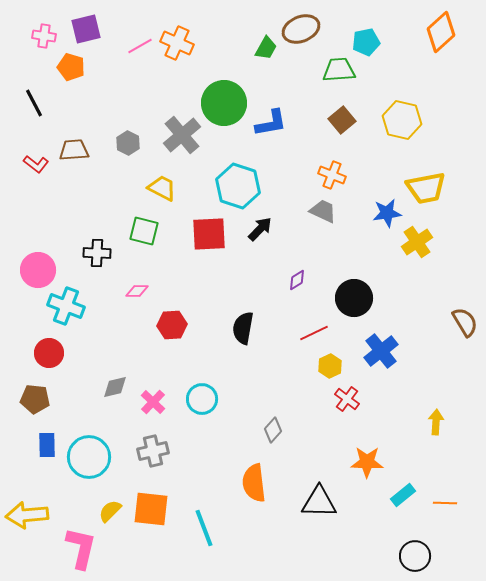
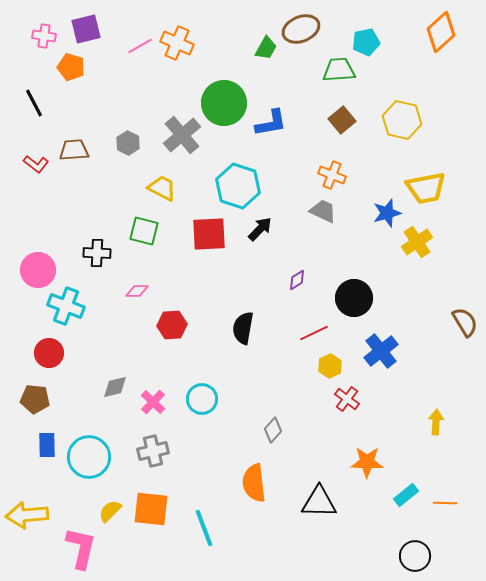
blue star at (387, 213): rotated 8 degrees counterclockwise
cyan rectangle at (403, 495): moved 3 px right
